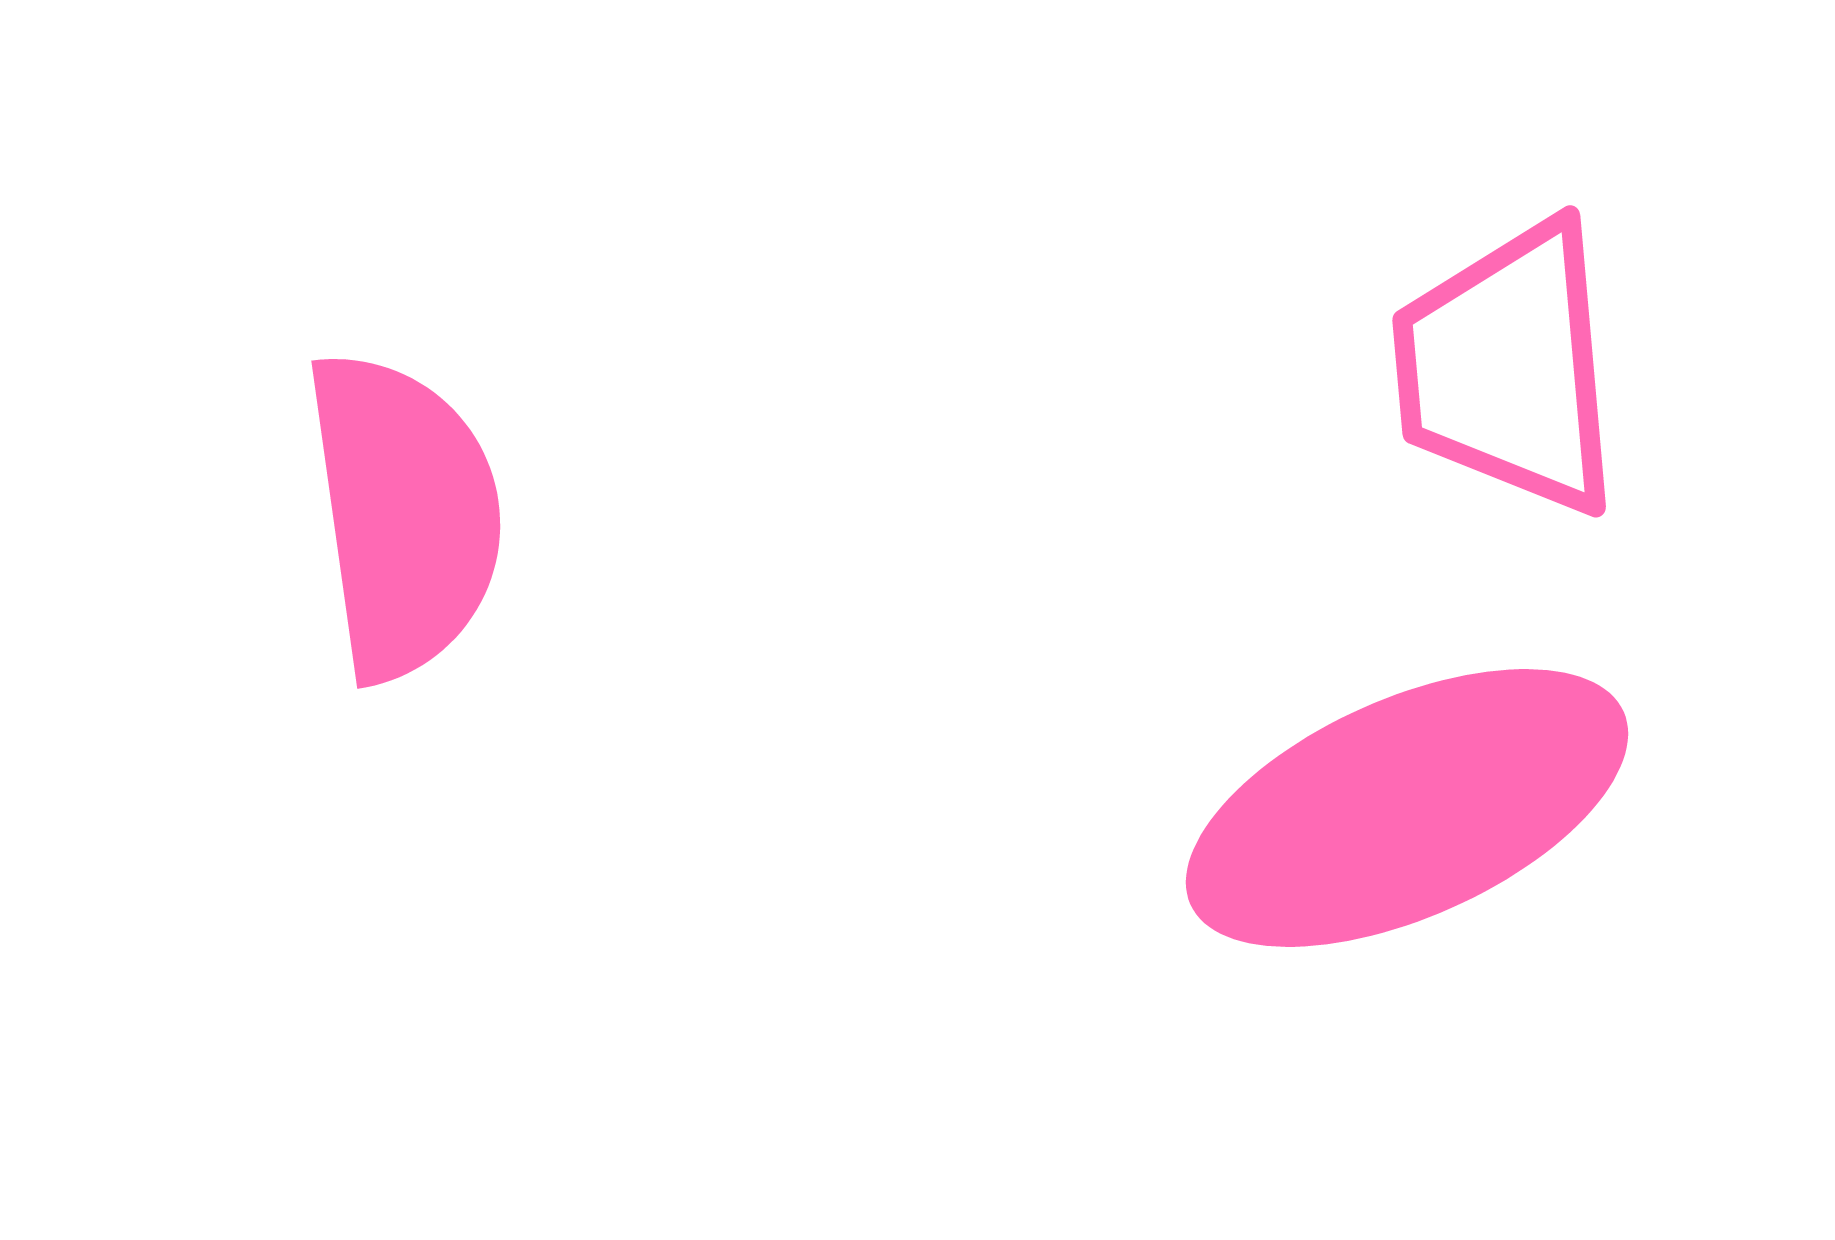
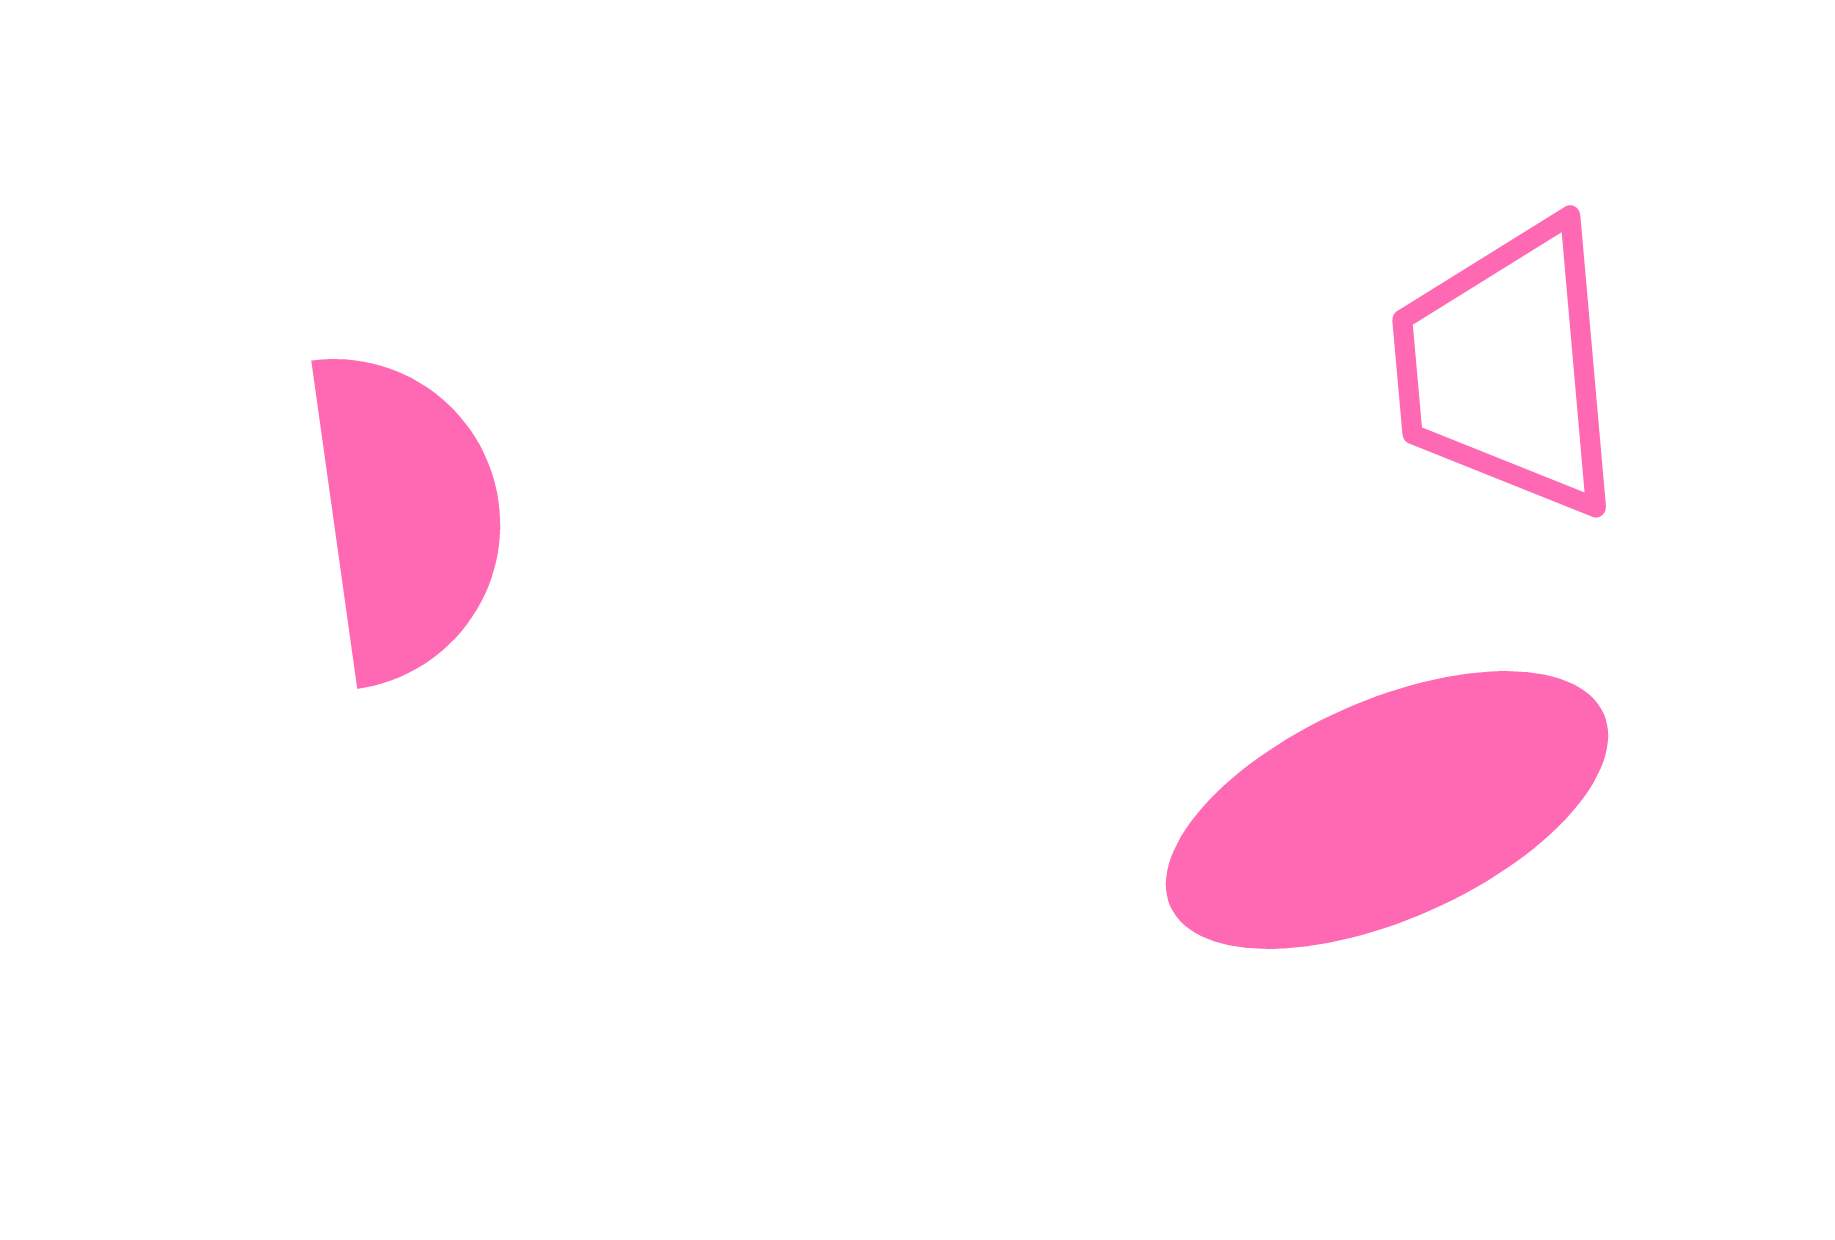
pink ellipse: moved 20 px left, 2 px down
